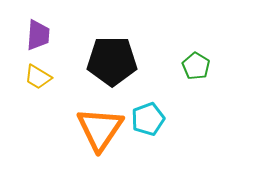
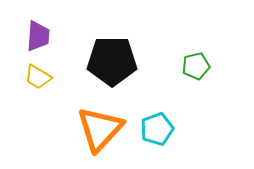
purple trapezoid: moved 1 px down
green pentagon: rotated 28 degrees clockwise
cyan pentagon: moved 9 px right, 10 px down
orange triangle: rotated 9 degrees clockwise
